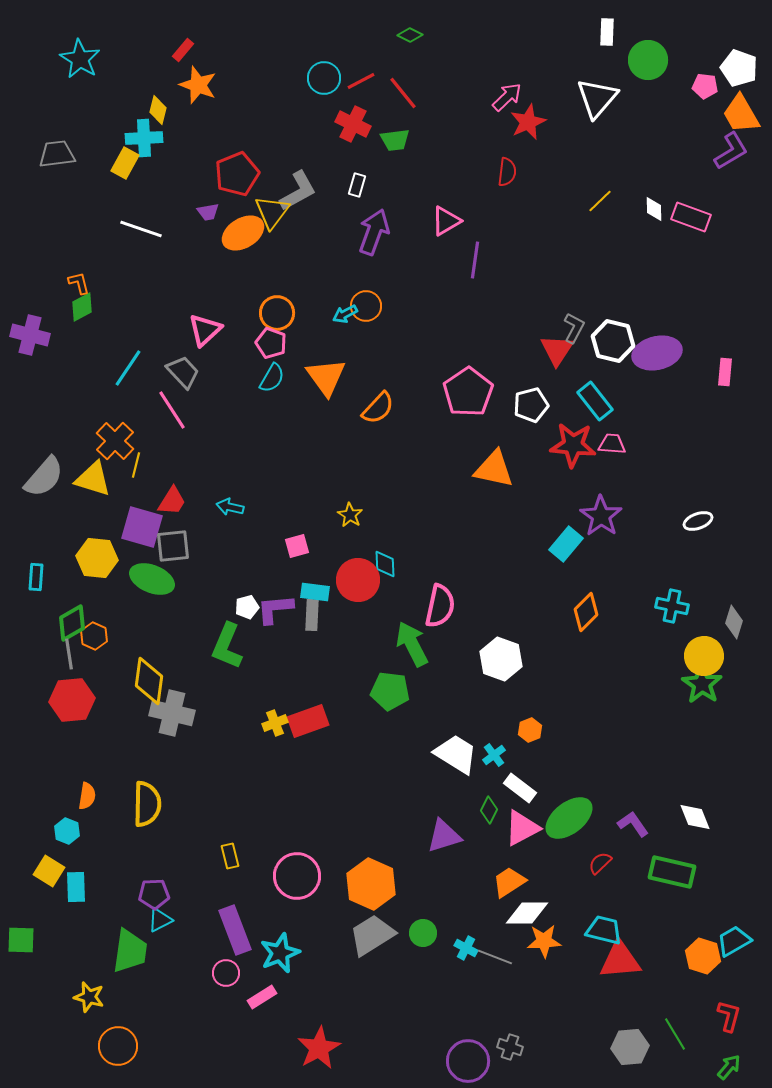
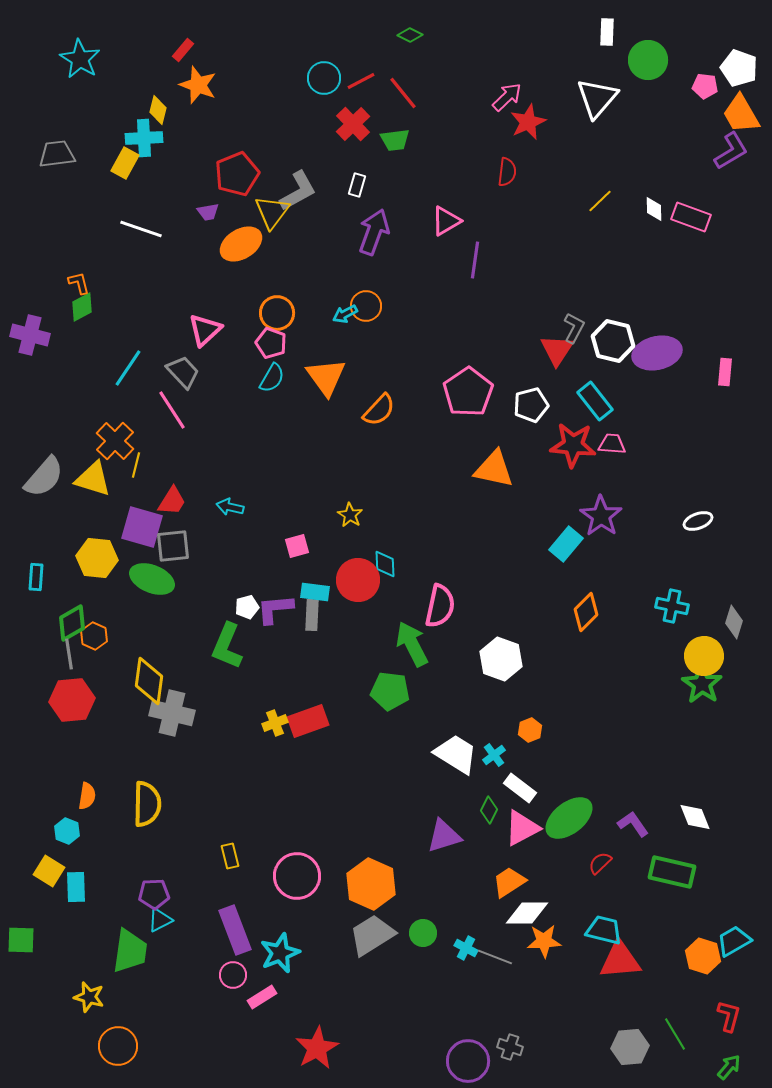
red cross at (353, 124): rotated 20 degrees clockwise
orange ellipse at (243, 233): moved 2 px left, 11 px down
orange semicircle at (378, 408): moved 1 px right, 2 px down
pink circle at (226, 973): moved 7 px right, 2 px down
red star at (319, 1048): moved 2 px left
